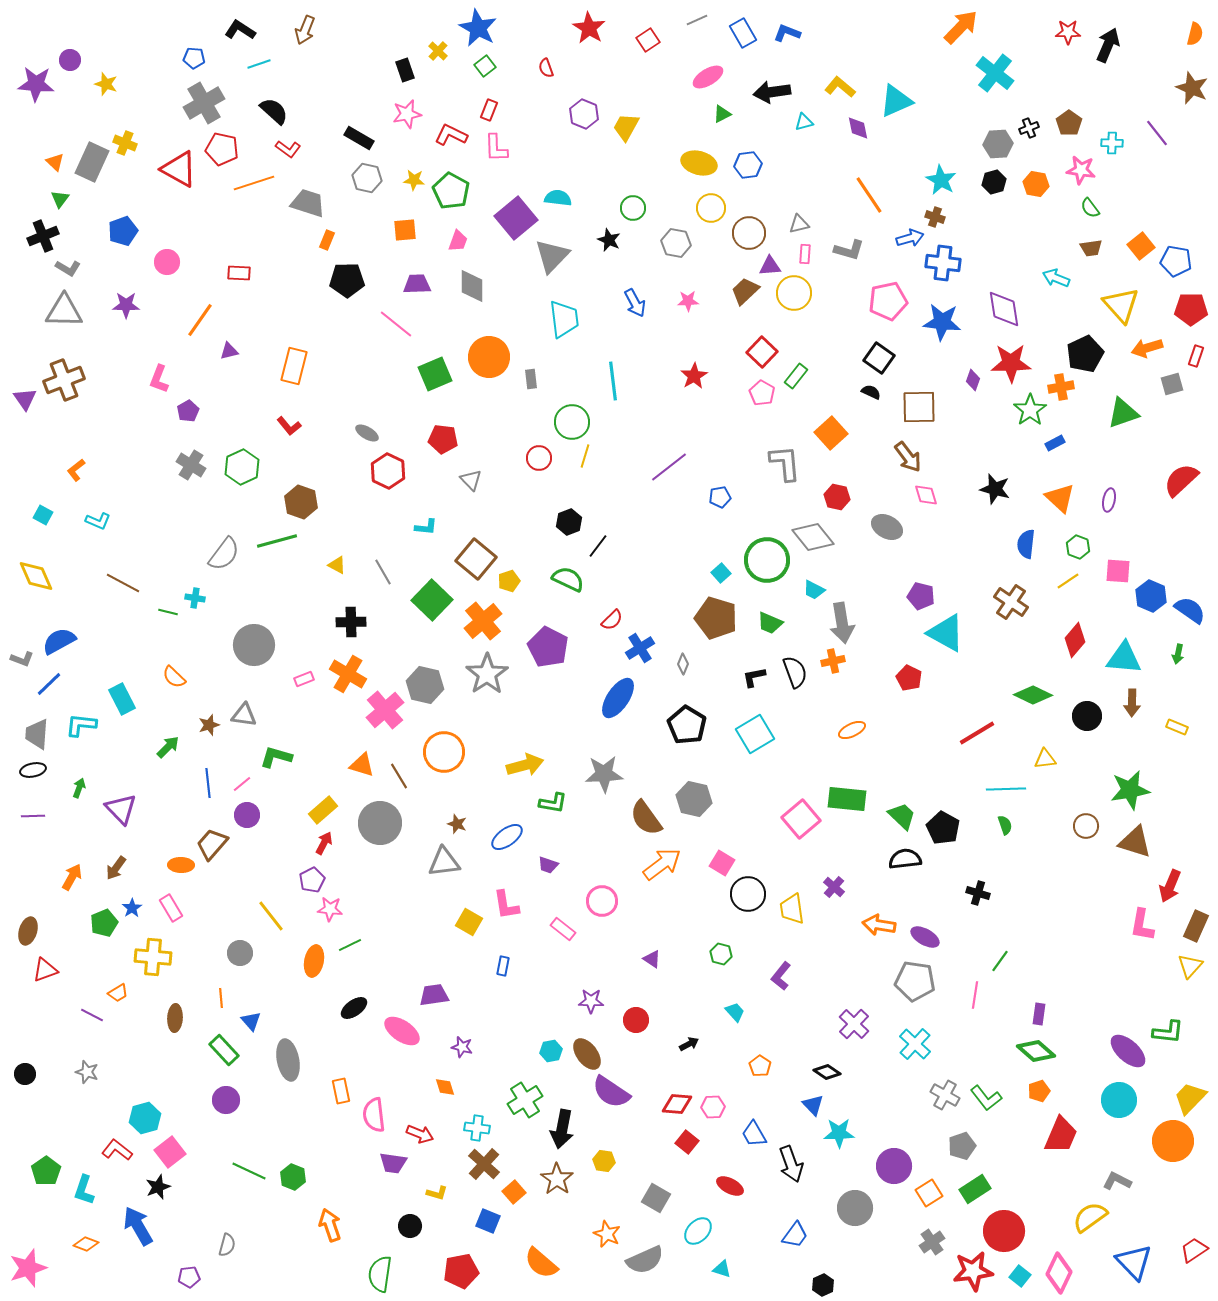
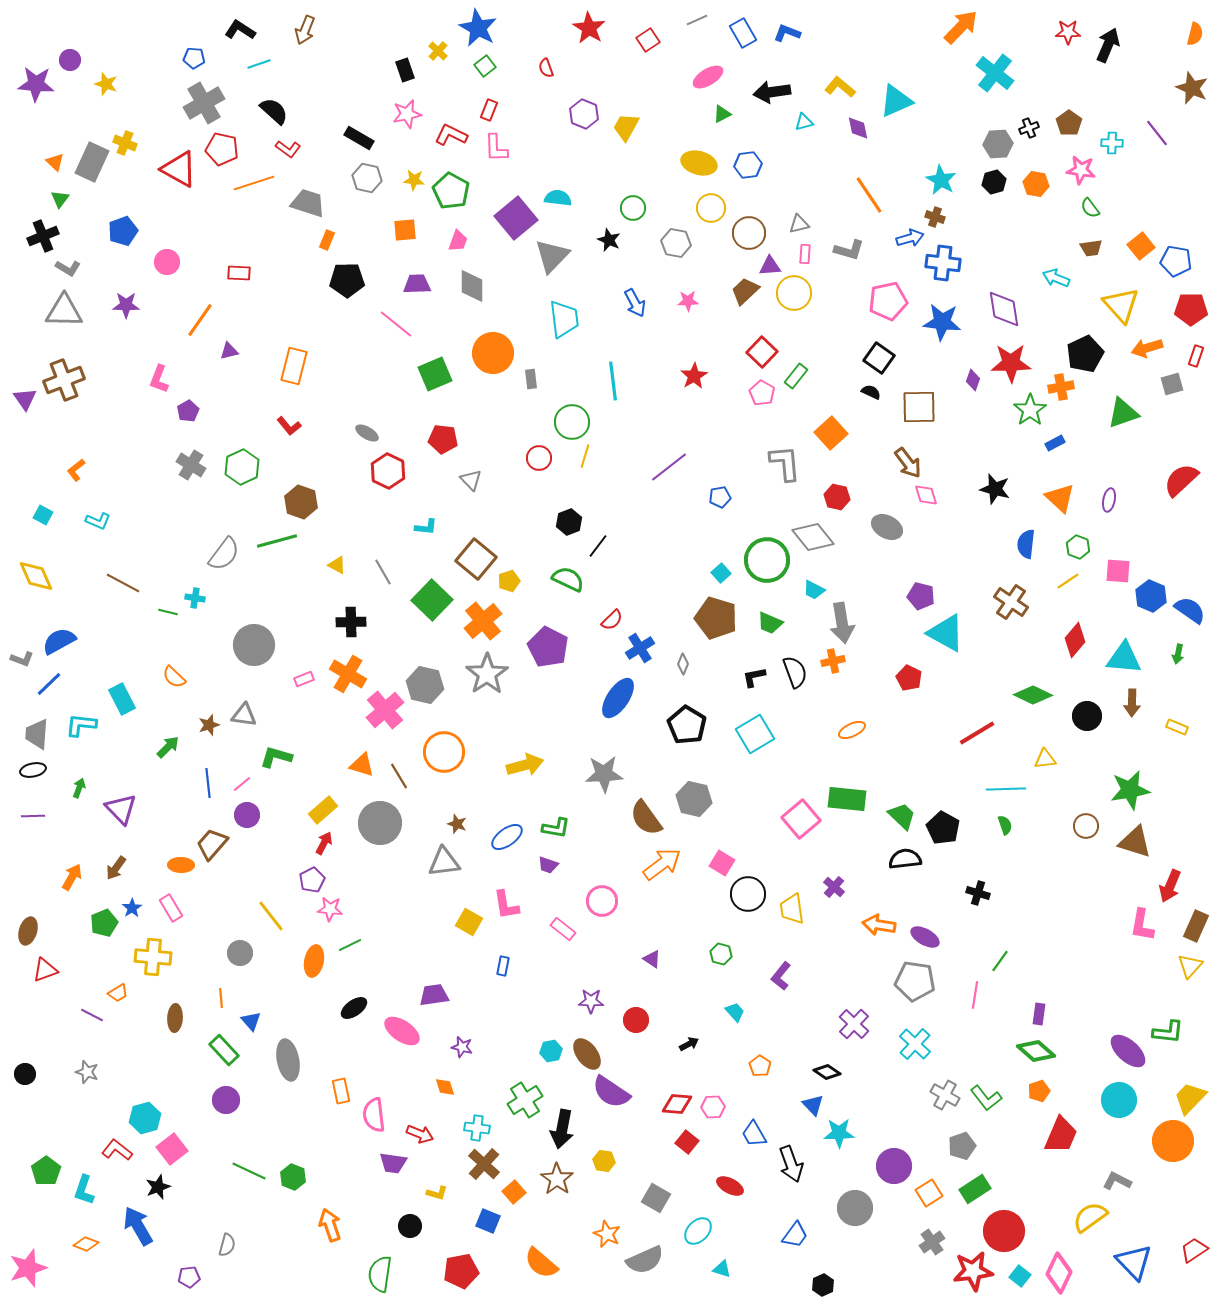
orange circle at (489, 357): moved 4 px right, 4 px up
brown arrow at (908, 457): moved 6 px down
green L-shape at (553, 803): moved 3 px right, 25 px down
pink square at (170, 1152): moved 2 px right, 3 px up
